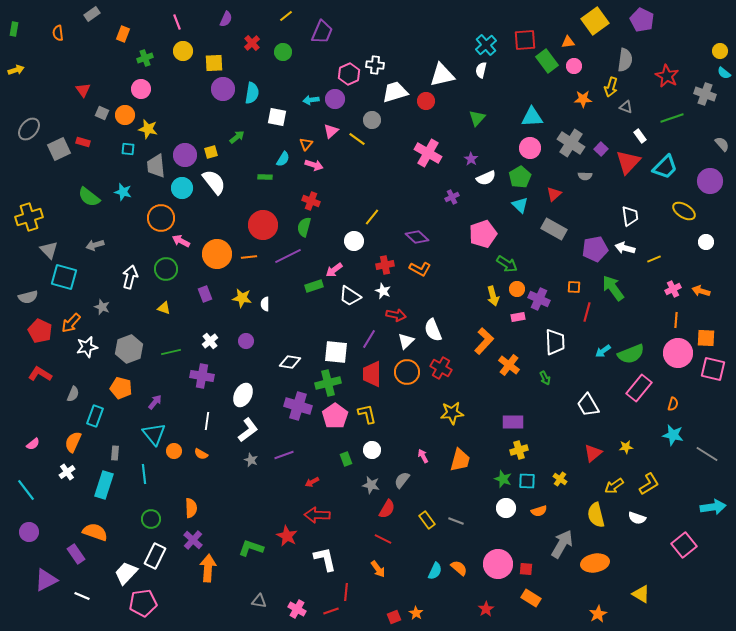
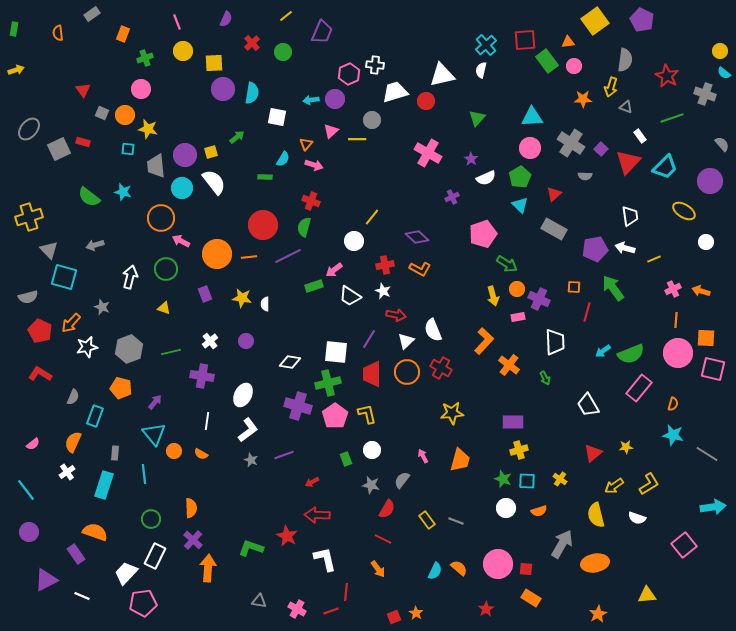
yellow line at (357, 139): rotated 36 degrees counterclockwise
gray semicircle at (73, 394): moved 3 px down
yellow triangle at (641, 594): moved 6 px right, 1 px down; rotated 36 degrees counterclockwise
